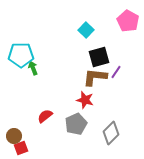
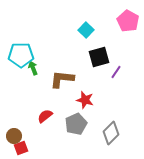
brown L-shape: moved 33 px left, 2 px down
